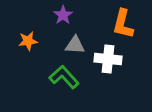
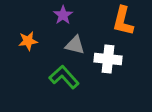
orange L-shape: moved 3 px up
gray triangle: rotated 10 degrees clockwise
